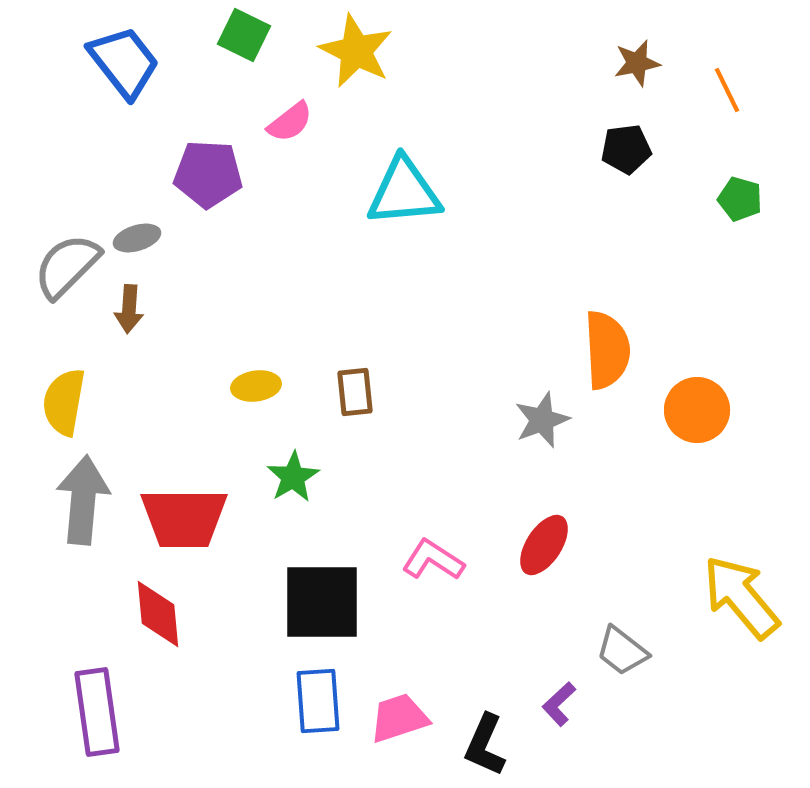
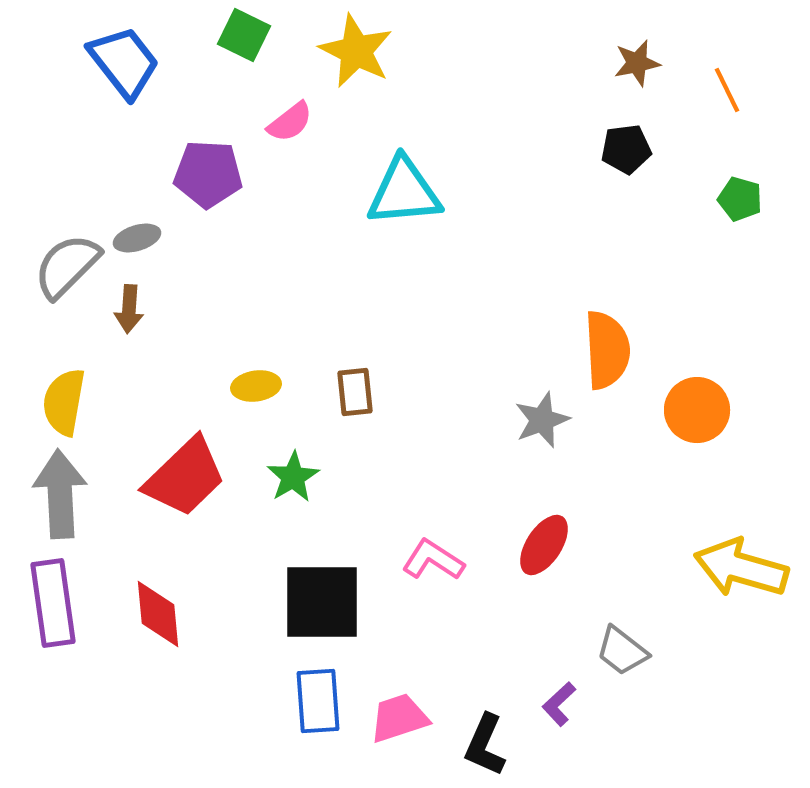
gray arrow: moved 23 px left, 6 px up; rotated 8 degrees counterclockwise
red trapezoid: moved 1 px right, 41 px up; rotated 44 degrees counterclockwise
yellow arrow: moved 29 px up; rotated 34 degrees counterclockwise
purple rectangle: moved 44 px left, 109 px up
